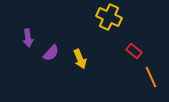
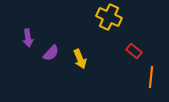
orange line: rotated 30 degrees clockwise
